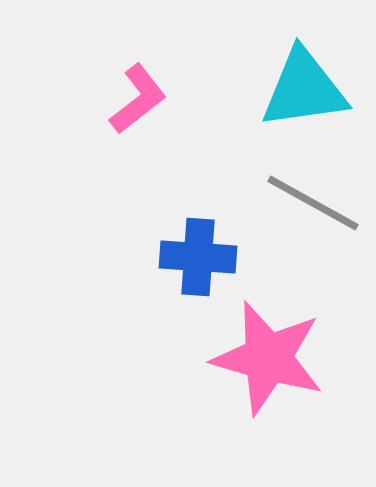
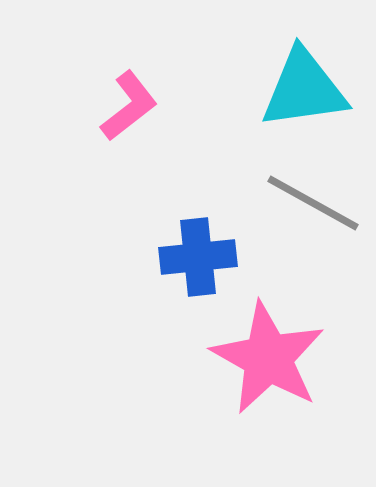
pink L-shape: moved 9 px left, 7 px down
blue cross: rotated 10 degrees counterclockwise
pink star: rotated 13 degrees clockwise
